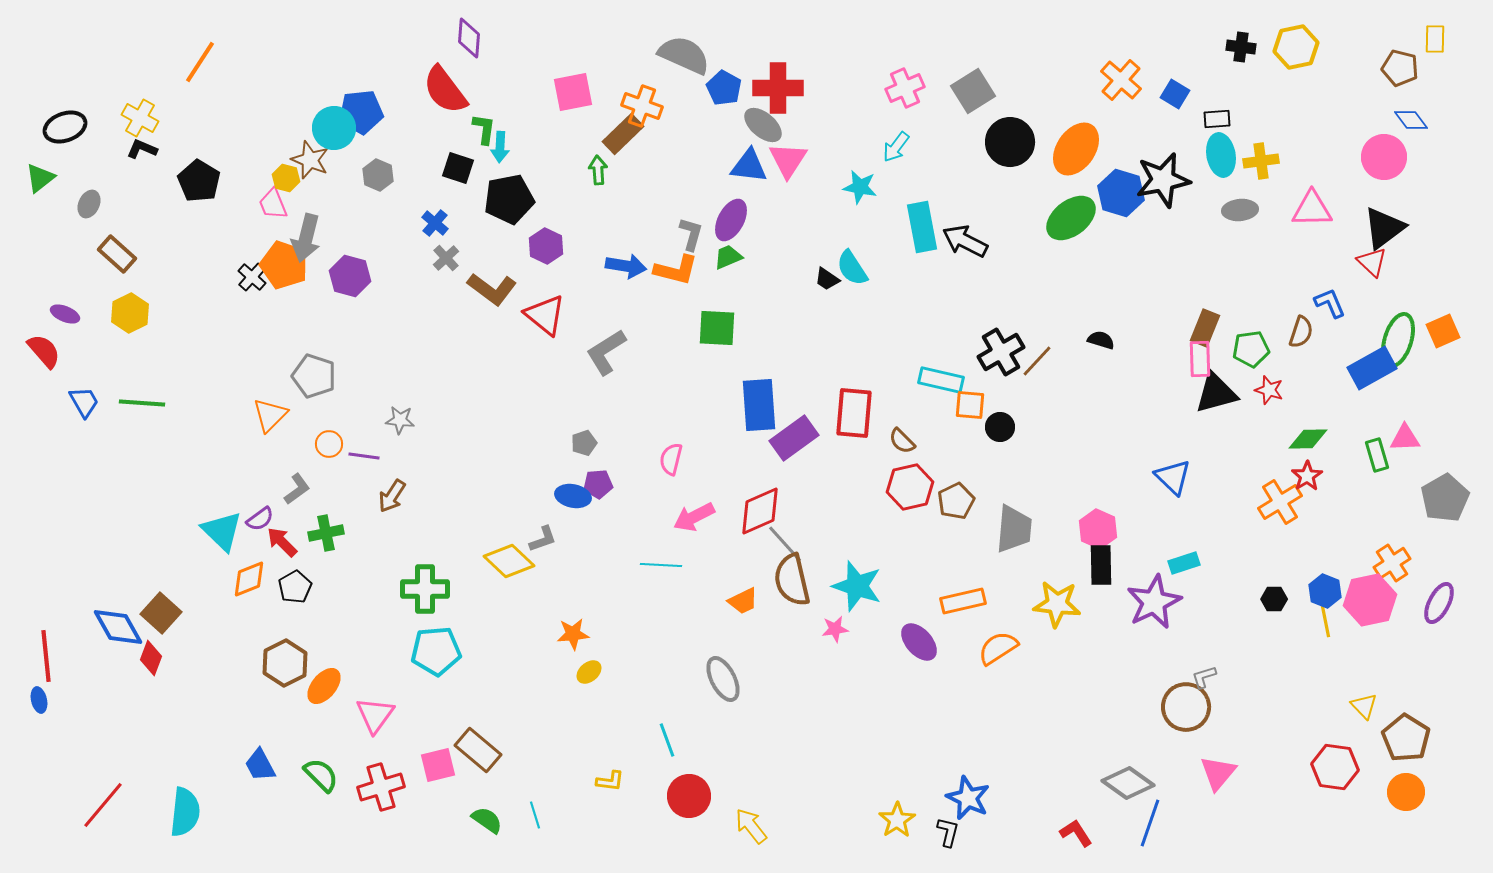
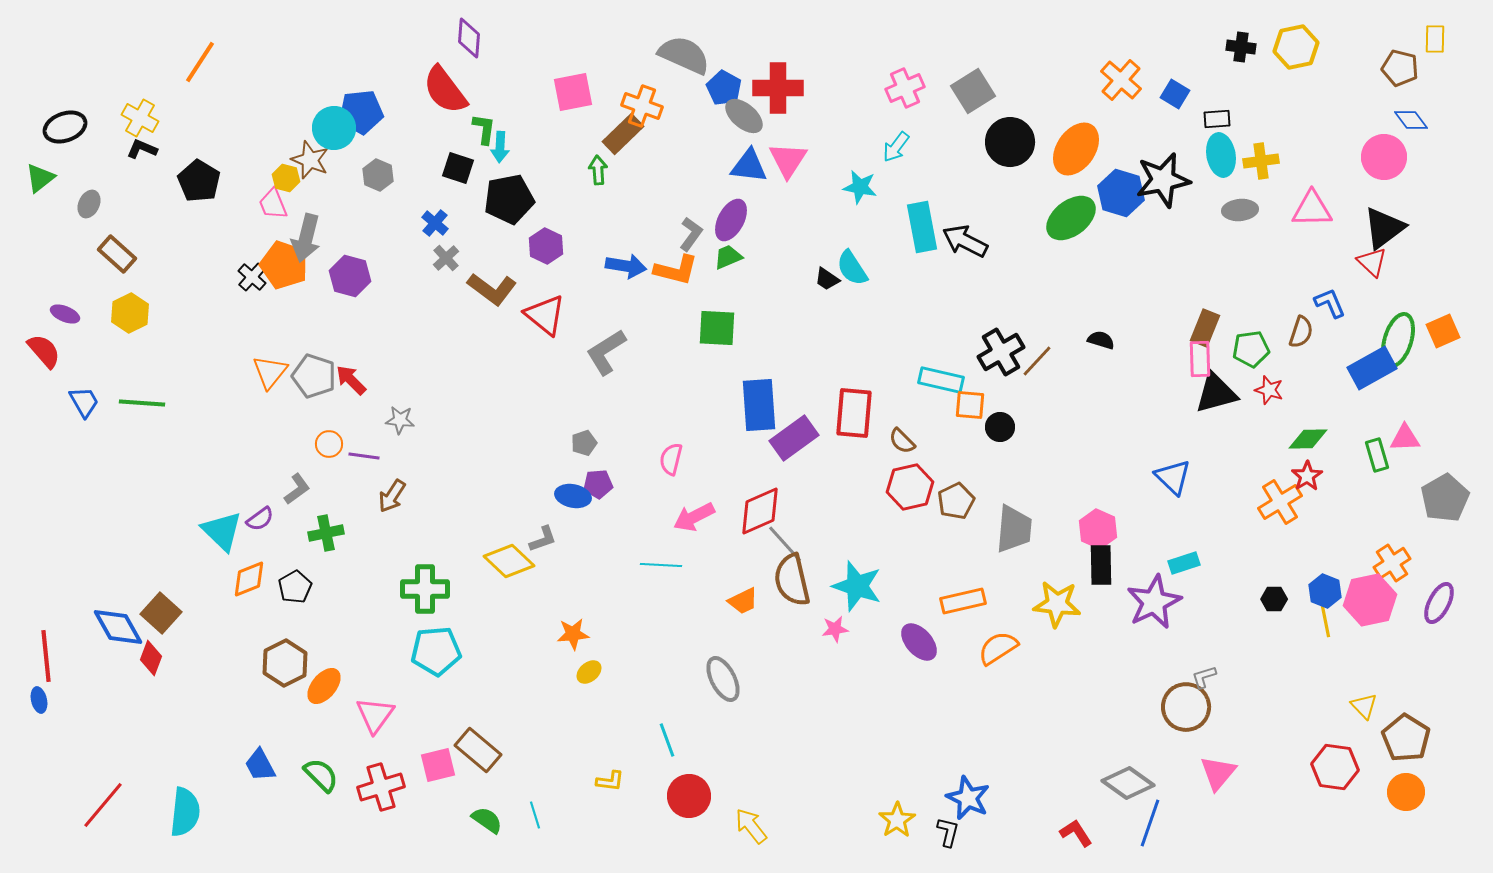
gray ellipse at (763, 125): moved 19 px left, 9 px up
gray L-shape at (691, 234): rotated 20 degrees clockwise
orange triangle at (270, 415): moved 43 px up; rotated 6 degrees counterclockwise
red arrow at (282, 542): moved 69 px right, 162 px up
